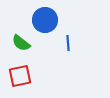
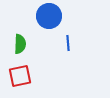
blue circle: moved 4 px right, 4 px up
green semicircle: moved 1 px left, 1 px down; rotated 126 degrees counterclockwise
